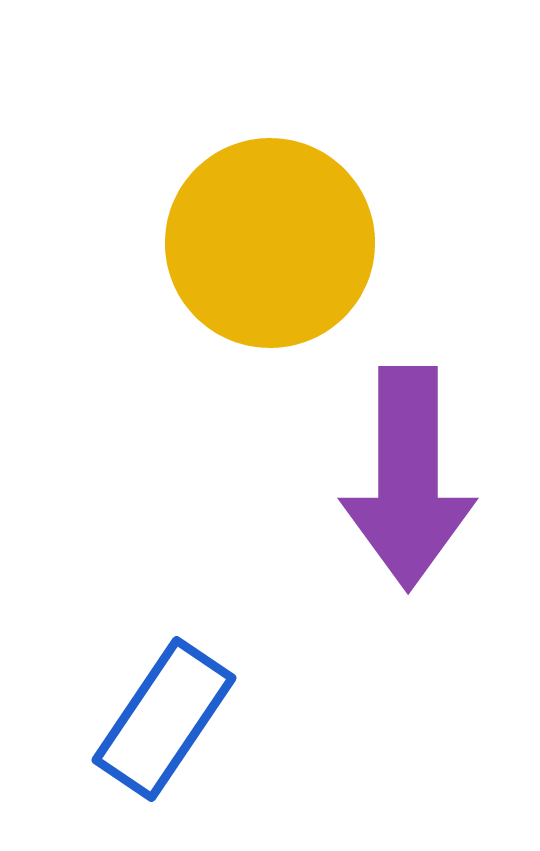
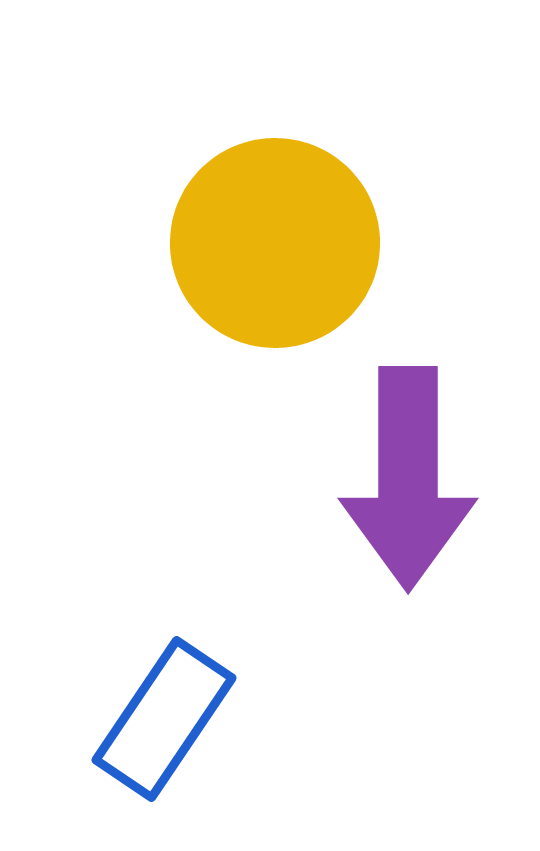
yellow circle: moved 5 px right
